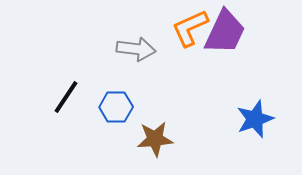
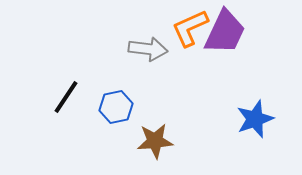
gray arrow: moved 12 px right
blue hexagon: rotated 12 degrees counterclockwise
brown star: moved 2 px down
